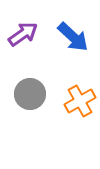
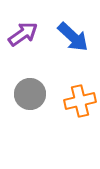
orange cross: rotated 16 degrees clockwise
